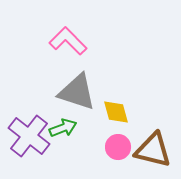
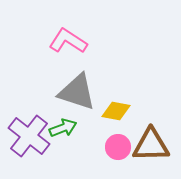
pink L-shape: rotated 12 degrees counterclockwise
yellow diamond: moved 1 px up; rotated 64 degrees counterclockwise
brown triangle: moved 2 px left, 5 px up; rotated 15 degrees counterclockwise
